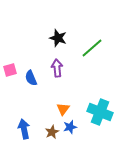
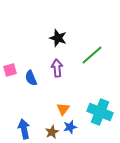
green line: moved 7 px down
